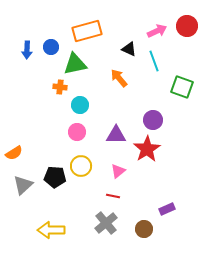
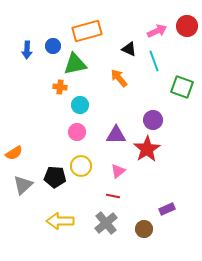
blue circle: moved 2 px right, 1 px up
yellow arrow: moved 9 px right, 9 px up
